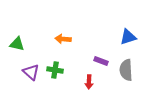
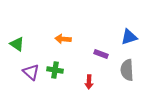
blue triangle: moved 1 px right
green triangle: rotated 21 degrees clockwise
purple rectangle: moved 7 px up
gray semicircle: moved 1 px right
